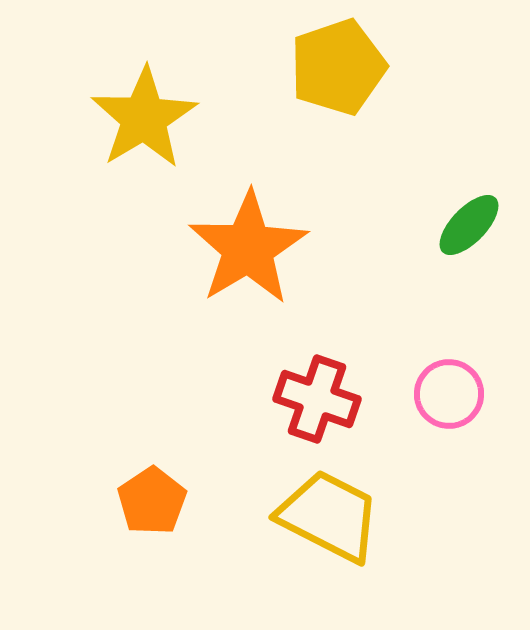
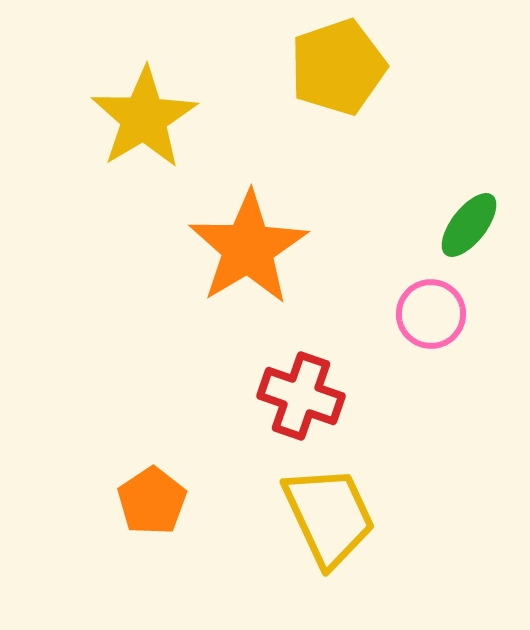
green ellipse: rotated 6 degrees counterclockwise
pink circle: moved 18 px left, 80 px up
red cross: moved 16 px left, 3 px up
yellow trapezoid: rotated 38 degrees clockwise
